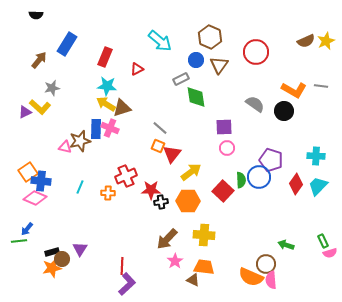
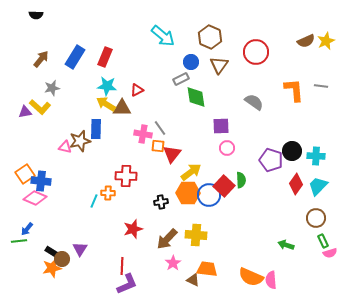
cyan arrow at (160, 41): moved 3 px right, 5 px up
blue rectangle at (67, 44): moved 8 px right, 13 px down
brown arrow at (39, 60): moved 2 px right, 1 px up
blue circle at (196, 60): moved 5 px left, 2 px down
red triangle at (137, 69): moved 21 px down
orange L-shape at (294, 90): rotated 125 degrees counterclockwise
gray semicircle at (255, 104): moved 1 px left, 2 px up
brown triangle at (122, 108): rotated 18 degrees clockwise
black circle at (284, 111): moved 8 px right, 40 px down
purple triangle at (25, 112): rotated 16 degrees clockwise
purple square at (224, 127): moved 3 px left, 1 px up
pink cross at (110, 128): moved 33 px right, 6 px down; rotated 12 degrees counterclockwise
gray line at (160, 128): rotated 14 degrees clockwise
orange square at (158, 146): rotated 16 degrees counterclockwise
orange square at (28, 172): moved 3 px left, 2 px down
red cross at (126, 176): rotated 25 degrees clockwise
blue circle at (259, 177): moved 50 px left, 18 px down
cyan line at (80, 187): moved 14 px right, 14 px down
red star at (151, 190): moved 18 px left, 39 px down; rotated 18 degrees counterclockwise
red square at (223, 191): moved 1 px right, 5 px up
orange hexagon at (188, 201): moved 8 px up
yellow cross at (204, 235): moved 8 px left
black rectangle at (52, 252): rotated 48 degrees clockwise
pink star at (175, 261): moved 2 px left, 2 px down
brown circle at (266, 264): moved 50 px right, 46 px up
orange trapezoid at (204, 267): moved 3 px right, 2 px down
purple L-shape at (127, 284): rotated 20 degrees clockwise
